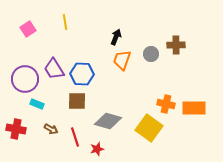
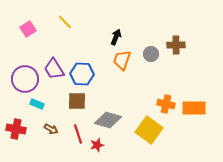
yellow line: rotated 35 degrees counterclockwise
gray diamond: moved 1 px up
yellow square: moved 2 px down
red line: moved 3 px right, 3 px up
red star: moved 4 px up
